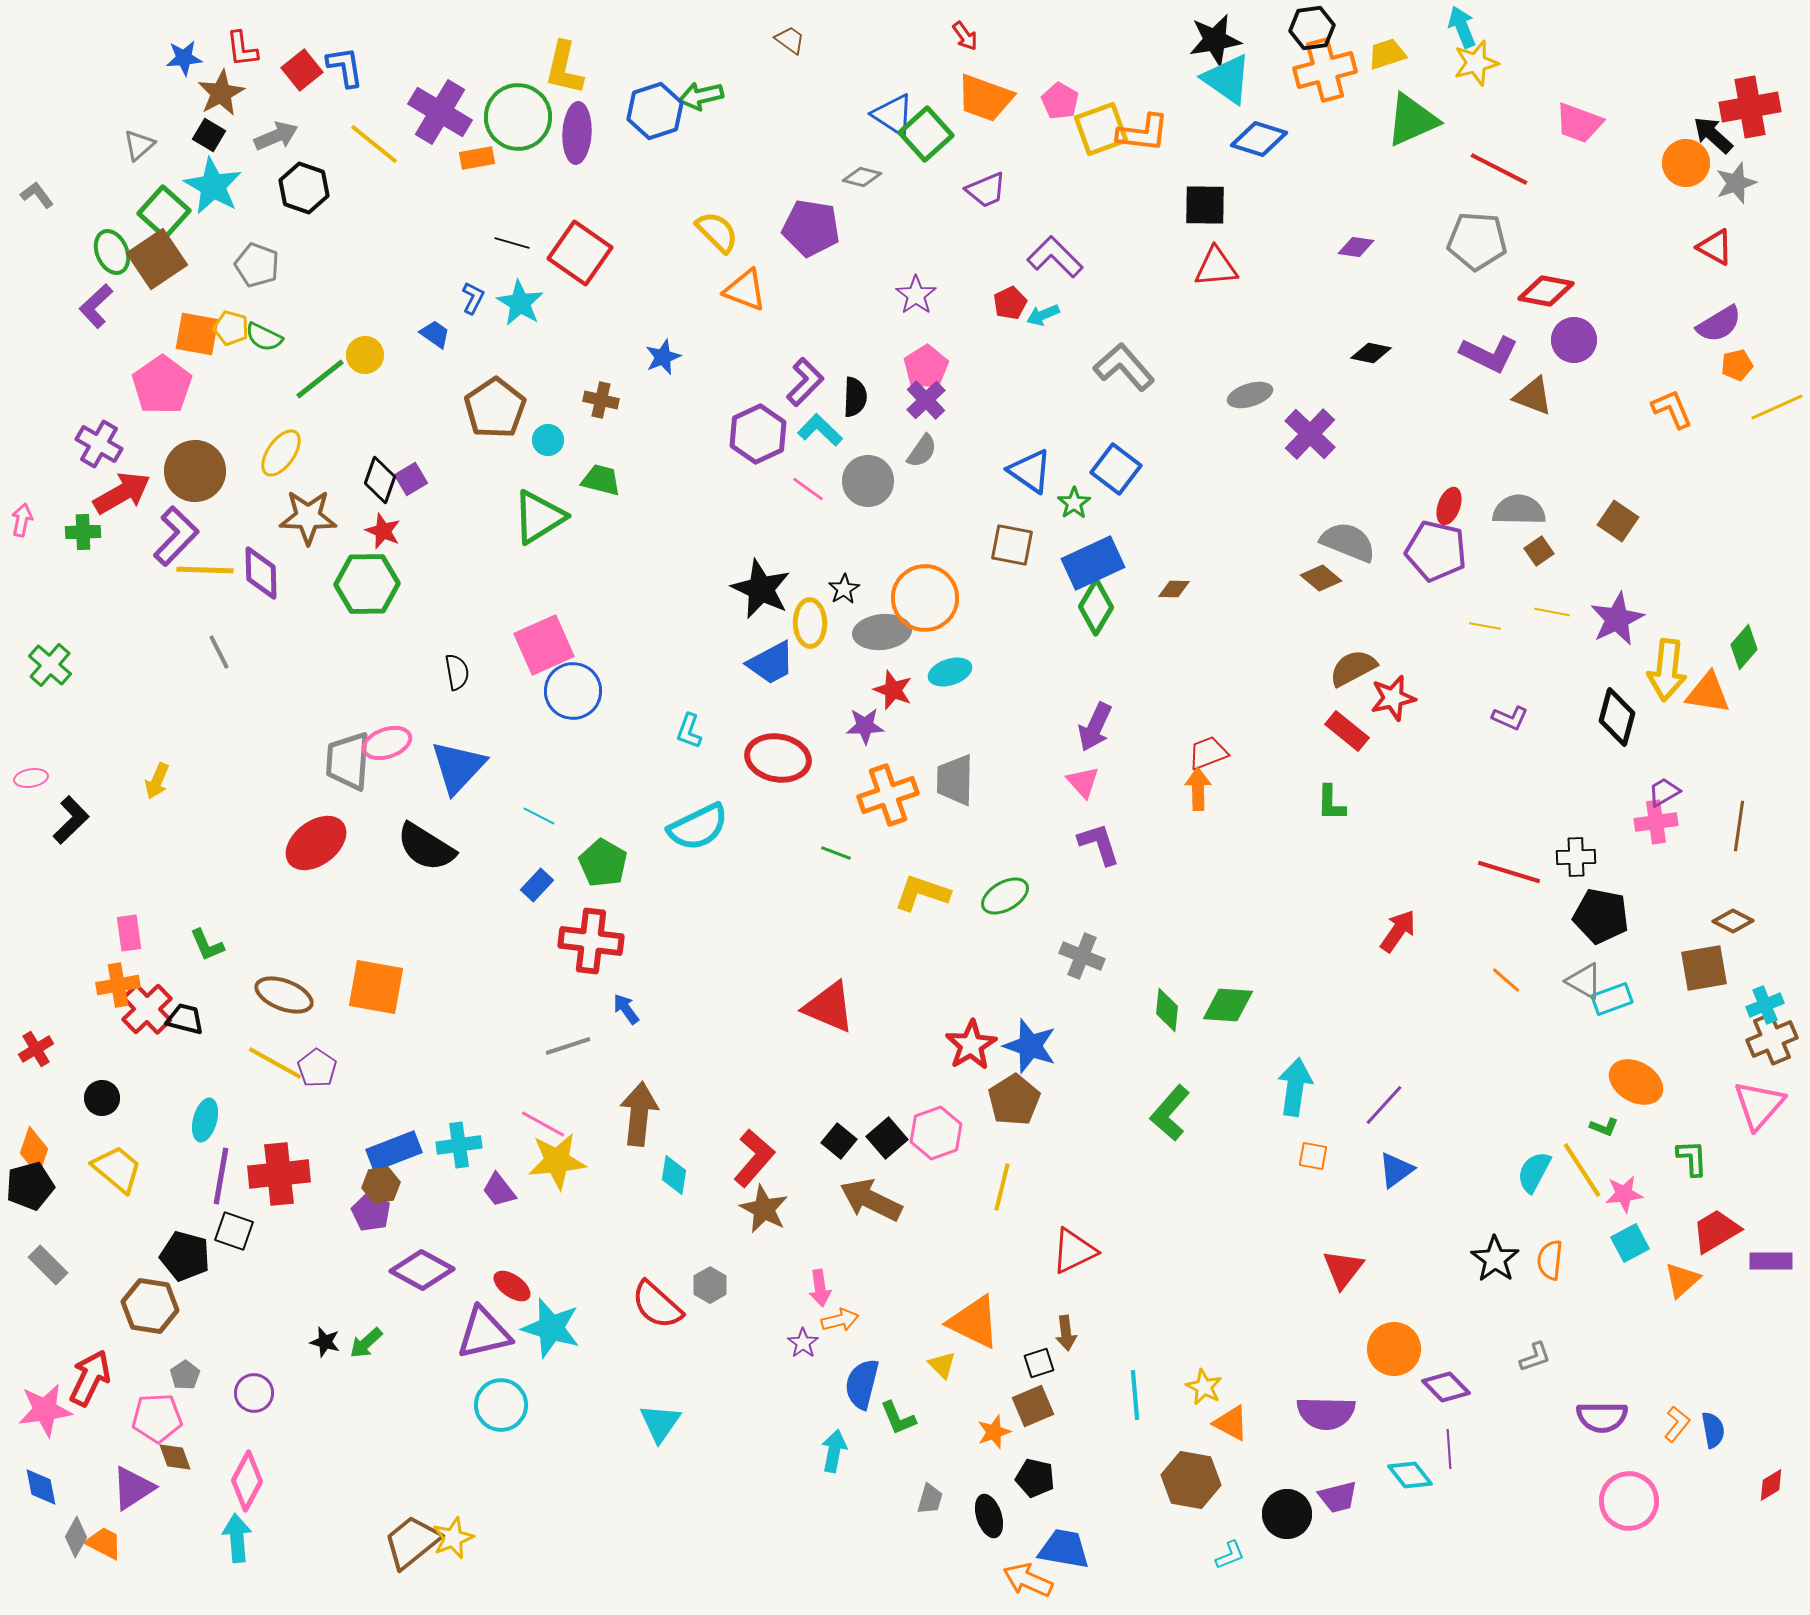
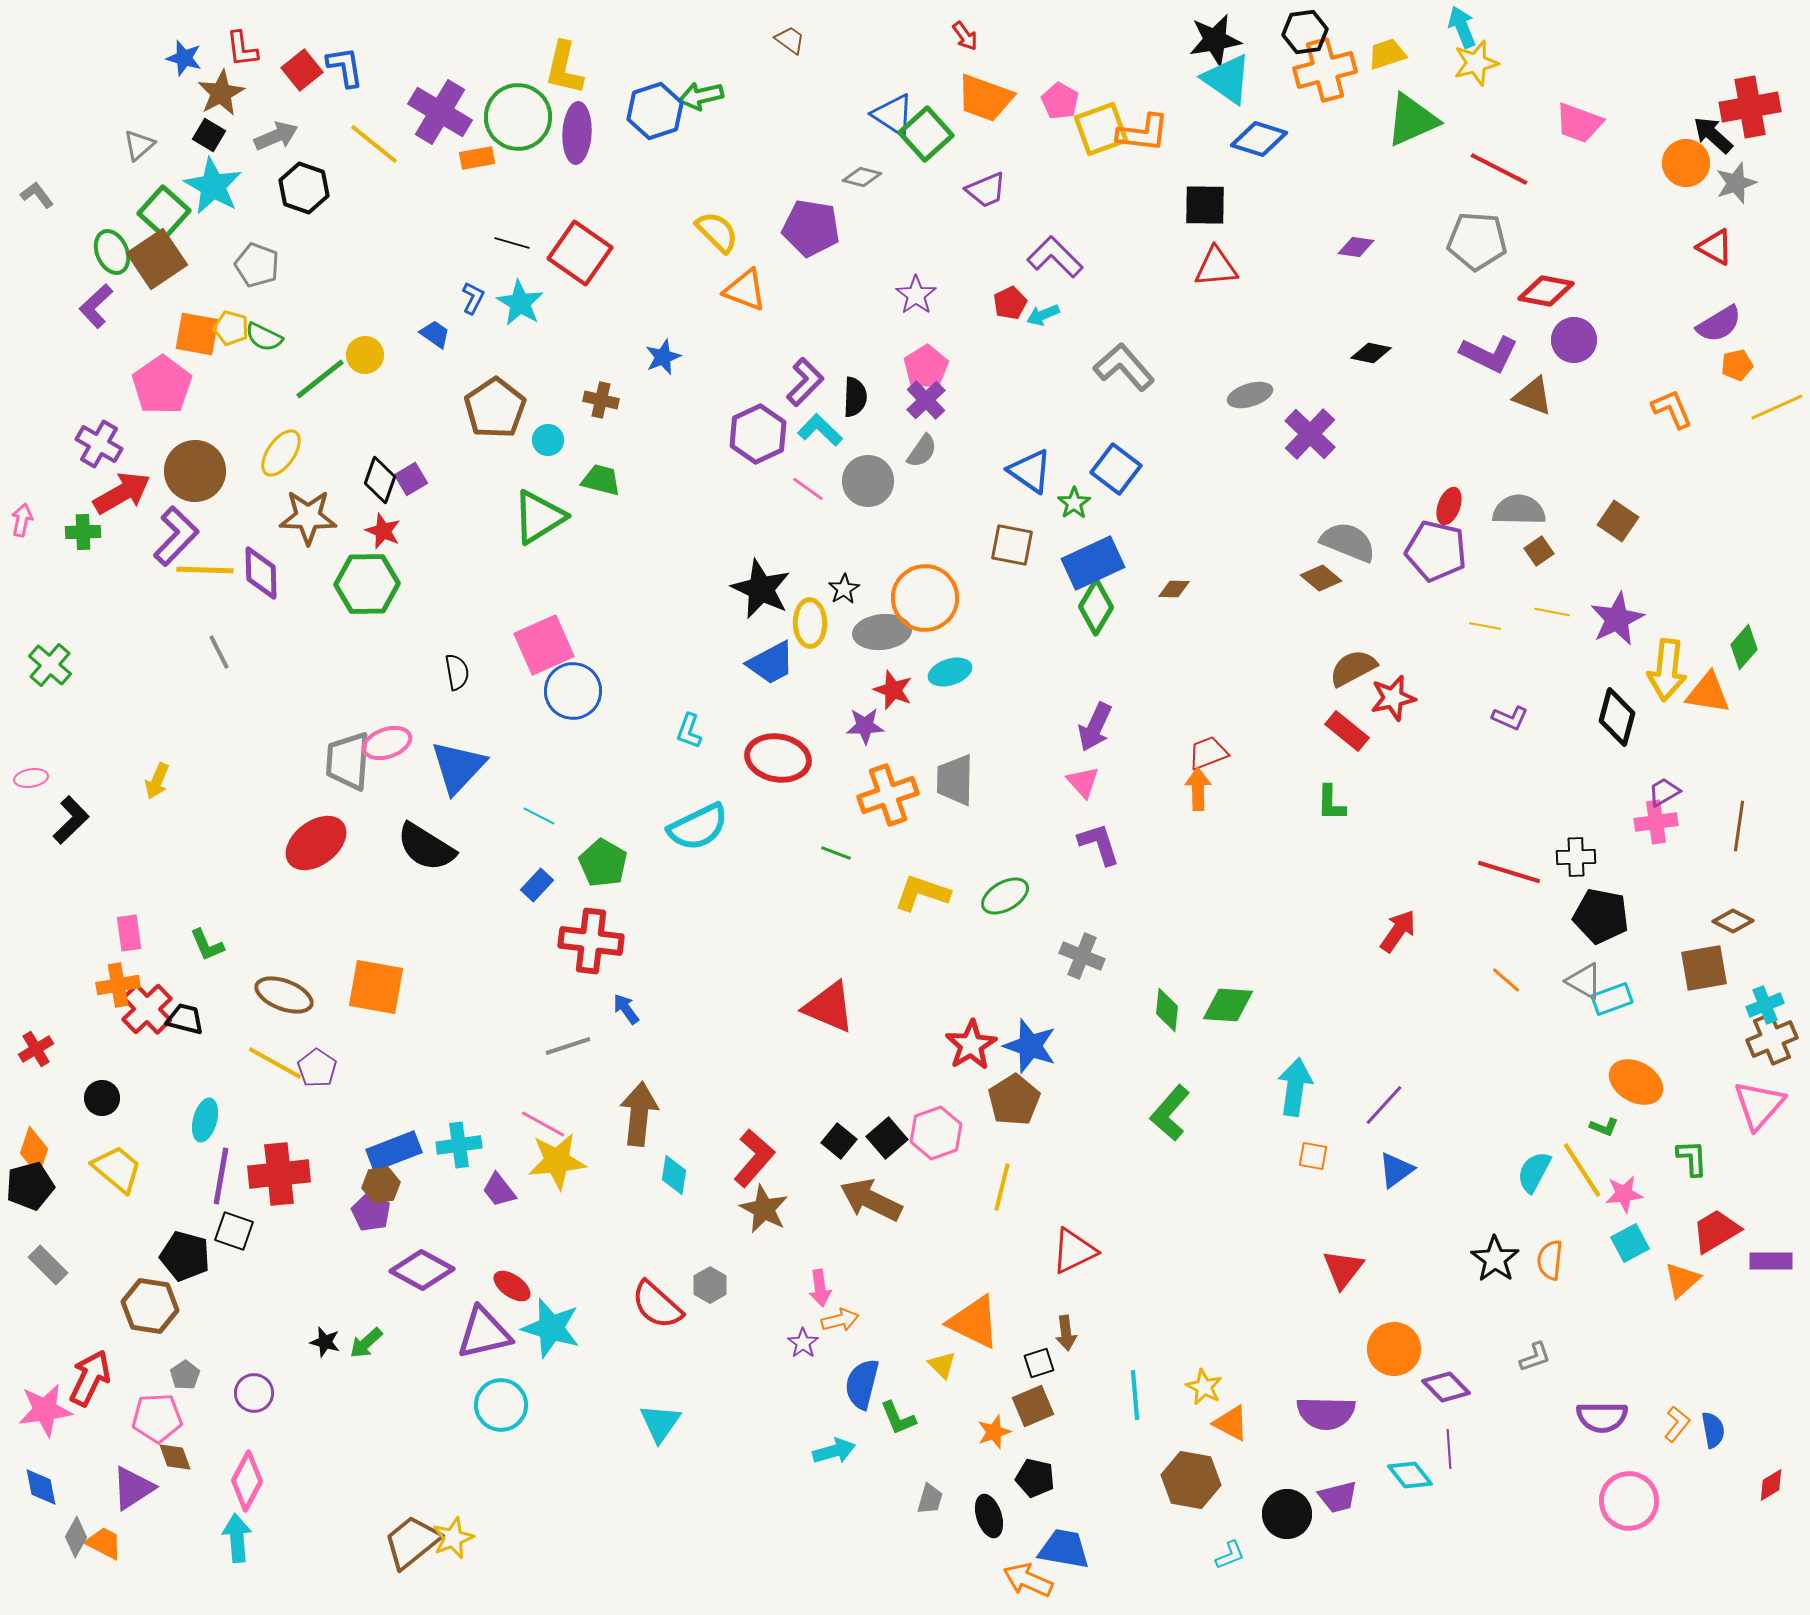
black hexagon at (1312, 28): moved 7 px left, 4 px down
blue star at (184, 58): rotated 21 degrees clockwise
cyan arrow at (834, 1451): rotated 63 degrees clockwise
